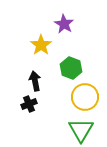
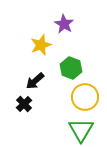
yellow star: rotated 15 degrees clockwise
black arrow: rotated 120 degrees counterclockwise
black cross: moved 5 px left; rotated 21 degrees counterclockwise
